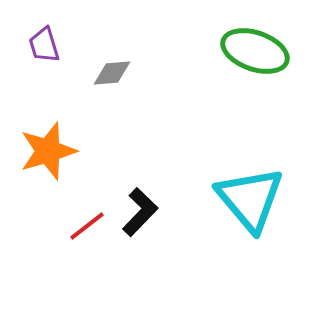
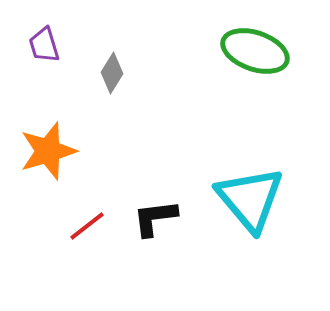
gray diamond: rotated 54 degrees counterclockwise
black L-shape: moved 15 px right, 6 px down; rotated 141 degrees counterclockwise
